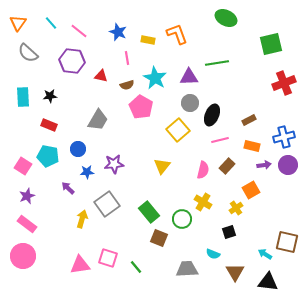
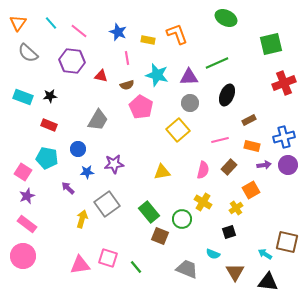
green line at (217, 63): rotated 15 degrees counterclockwise
cyan star at (155, 78): moved 2 px right, 3 px up; rotated 15 degrees counterclockwise
cyan rectangle at (23, 97): rotated 66 degrees counterclockwise
black ellipse at (212, 115): moved 15 px right, 20 px up
cyan pentagon at (48, 156): moved 1 px left, 2 px down
pink square at (23, 166): moved 6 px down
yellow triangle at (162, 166): moved 6 px down; rotated 42 degrees clockwise
brown rectangle at (227, 166): moved 2 px right, 1 px down
brown square at (159, 238): moved 1 px right, 2 px up
gray trapezoid at (187, 269): rotated 25 degrees clockwise
